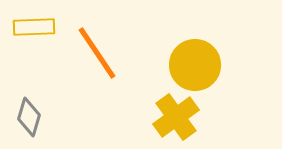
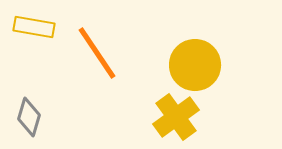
yellow rectangle: rotated 12 degrees clockwise
